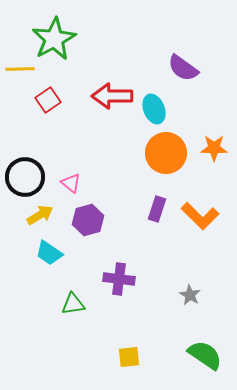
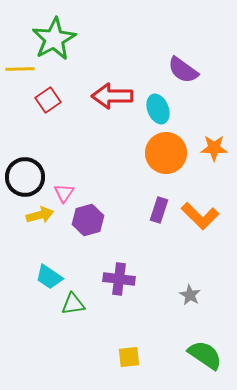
purple semicircle: moved 2 px down
cyan ellipse: moved 4 px right
pink triangle: moved 7 px left, 10 px down; rotated 25 degrees clockwise
purple rectangle: moved 2 px right, 1 px down
yellow arrow: rotated 16 degrees clockwise
cyan trapezoid: moved 24 px down
